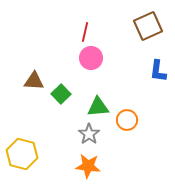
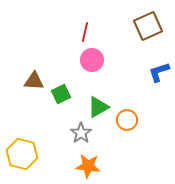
pink circle: moved 1 px right, 2 px down
blue L-shape: moved 1 px right, 1 px down; rotated 65 degrees clockwise
green square: rotated 18 degrees clockwise
green triangle: rotated 25 degrees counterclockwise
gray star: moved 8 px left, 1 px up
